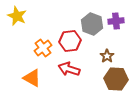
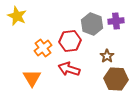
orange triangle: rotated 30 degrees clockwise
